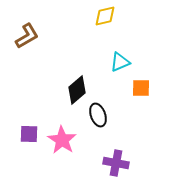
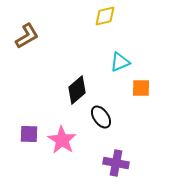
black ellipse: moved 3 px right, 2 px down; rotated 15 degrees counterclockwise
